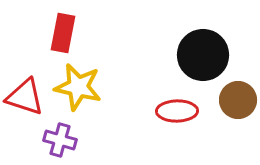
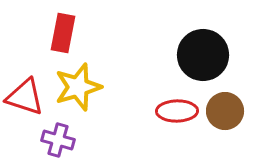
yellow star: rotated 30 degrees counterclockwise
brown circle: moved 13 px left, 11 px down
purple cross: moved 2 px left
